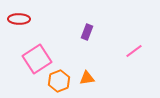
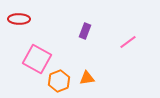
purple rectangle: moved 2 px left, 1 px up
pink line: moved 6 px left, 9 px up
pink square: rotated 28 degrees counterclockwise
